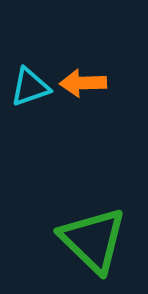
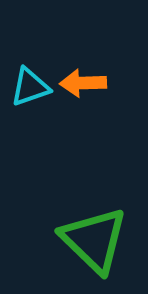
green triangle: moved 1 px right
